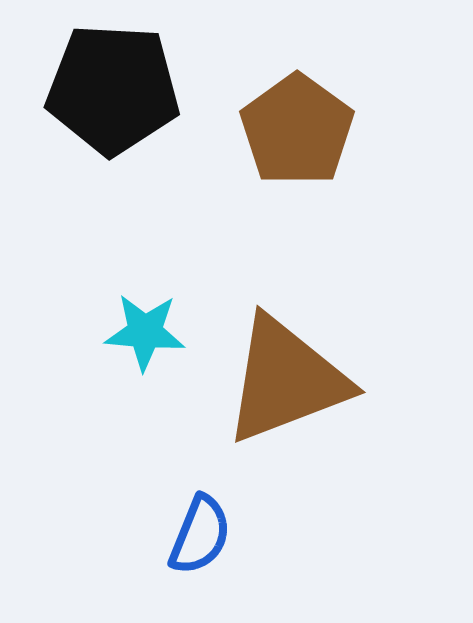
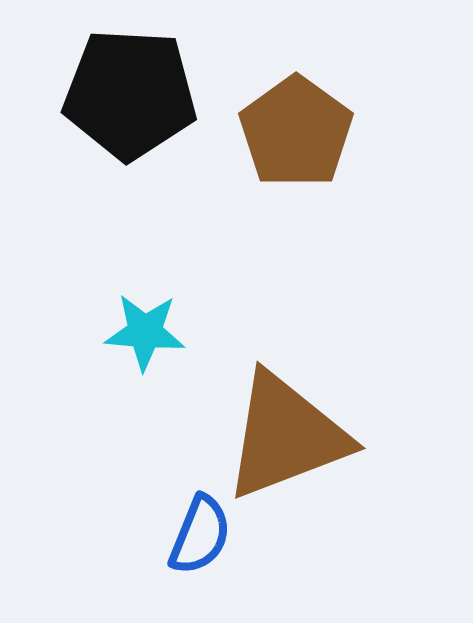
black pentagon: moved 17 px right, 5 px down
brown pentagon: moved 1 px left, 2 px down
brown triangle: moved 56 px down
